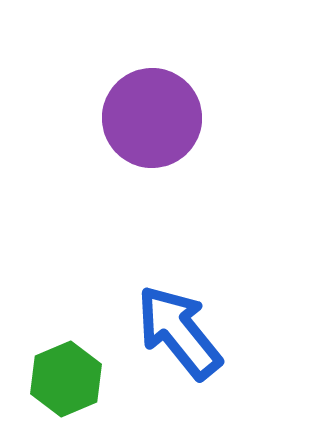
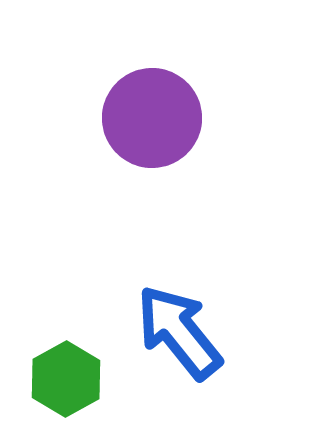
green hexagon: rotated 6 degrees counterclockwise
